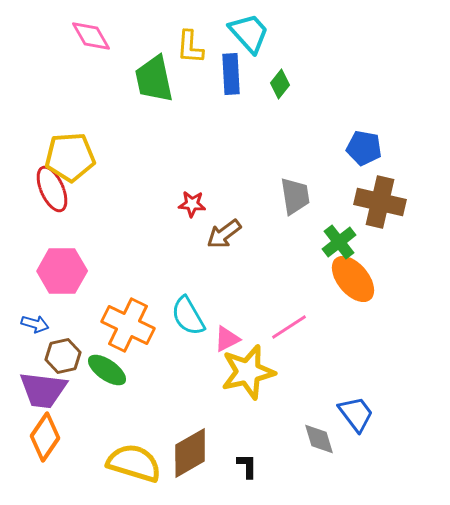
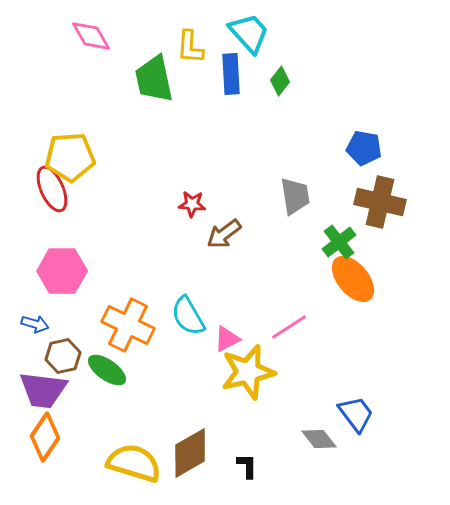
green diamond: moved 3 px up
gray diamond: rotated 21 degrees counterclockwise
